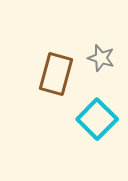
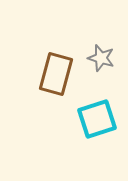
cyan square: rotated 27 degrees clockwise
